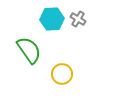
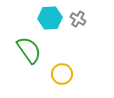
cyan hexagon: moved 2 px left, 1 px up
